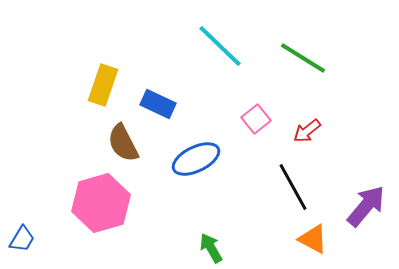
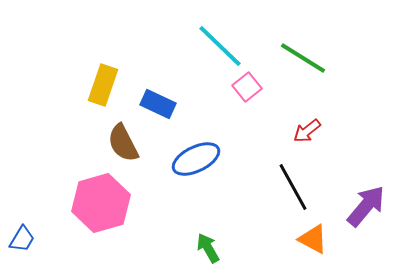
pink square: moved 9 px left, 32 px up
green arrow: moved 3 px left
